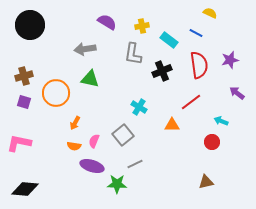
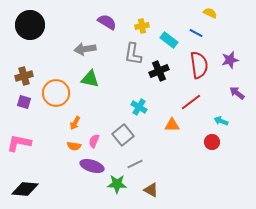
black cross: moved 3 px left
brown triangle: moved 55 px left, 8 px down; rotated 42 degrees clockwise
